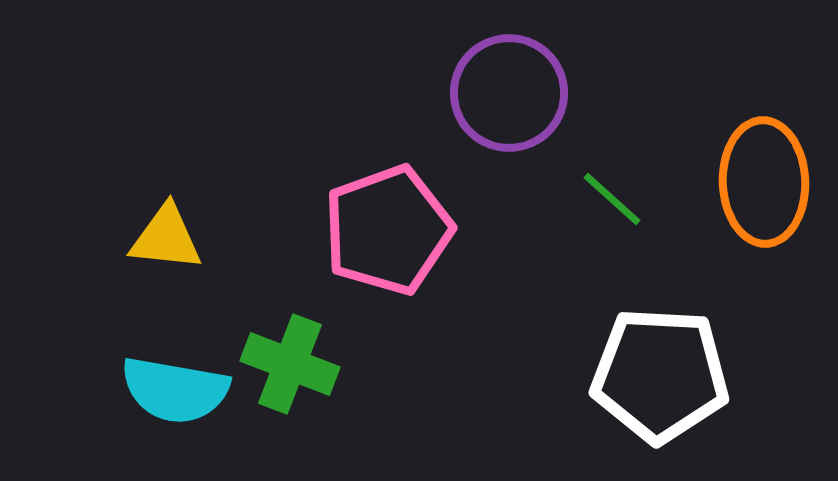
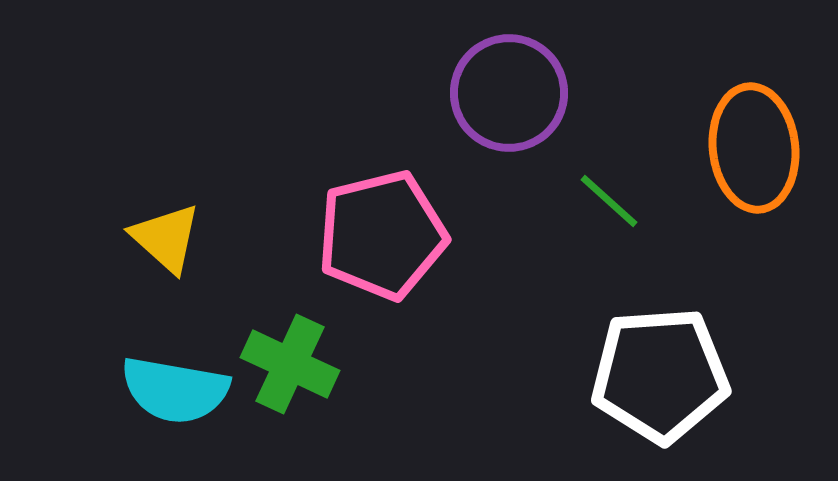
orange ellipse: moved 10 px left, 34 px up; rotated 4 degrees counterclockwise
green line: moved 3 px left, 2 px down
pink pentagon: moved 6 px left, 5 px down; rotated 6 degrees clockwise
yellow triangle: rotated 36 degrees clockwise
green cross: rotated 4 degrees clockwise
white pentagon: rotated 7 degrees counterclockwise
